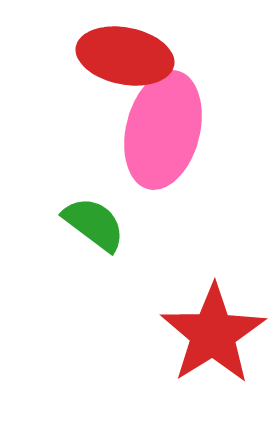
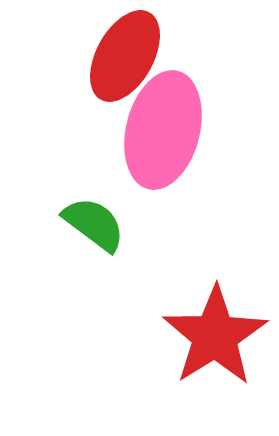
red ellipse: rotated 72 degrees counterclockwise
red star: moved 2 px right, 2 px down
